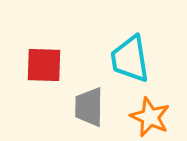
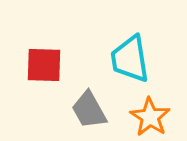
gray trapezoid: moved 3 px down; rotated 30 degrees counterclockwise
orange star: rotated 9 degrees clockwise
